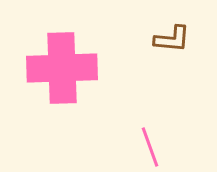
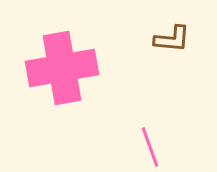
pink cross: rotated 8 degrees counterclockwise
